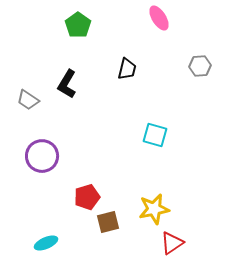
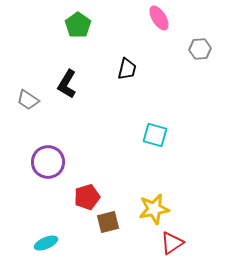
gray hexagon: moved 17 px up
purple circle: moved 6 px right, 6 px down
